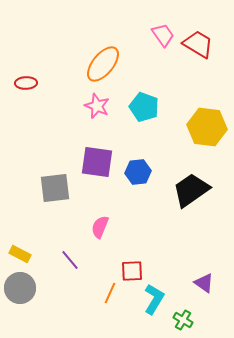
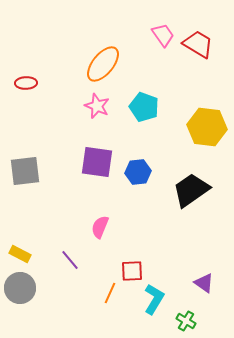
gray square: moved 30 px left, 17 px up
green cross: moved 3 px right, 1 px down
